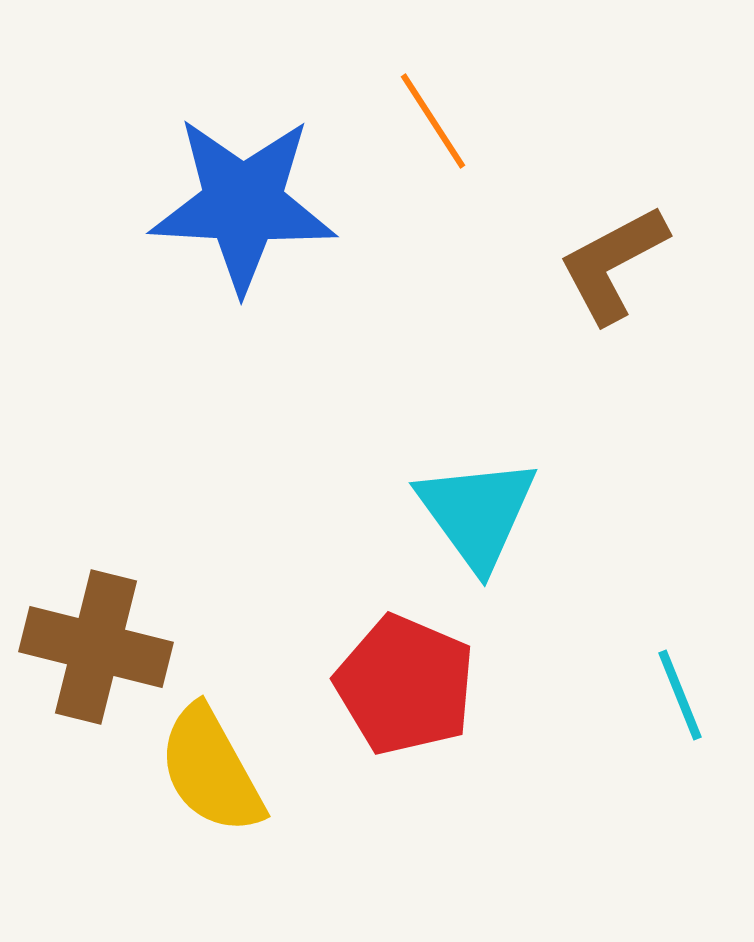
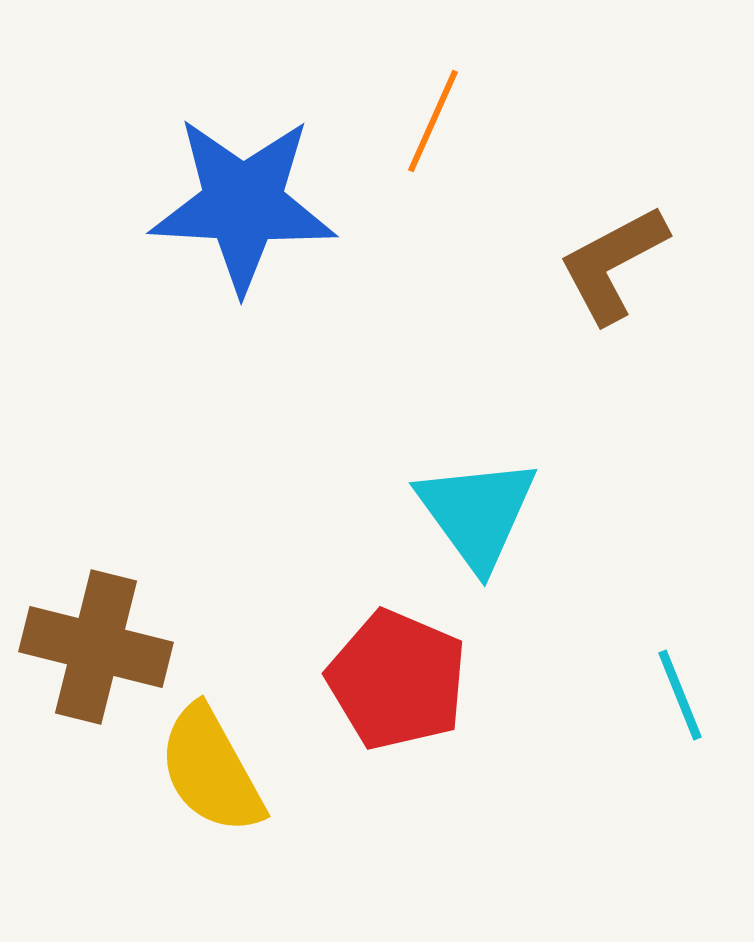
orange line: rotated 57 degrees clockwise
red pentagon: moved 8 px left, 5 px up
